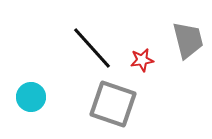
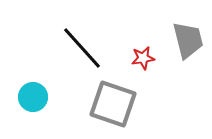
black line: moved 10 px left
red star: moved 1 px right, 2 px up
cyan circle: moved 2 px right
